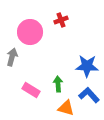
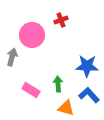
pink circle: moved 2 px right, 3 px down
